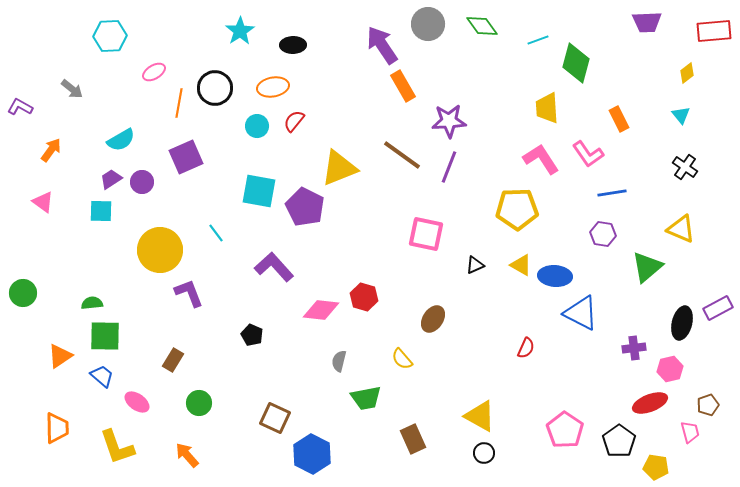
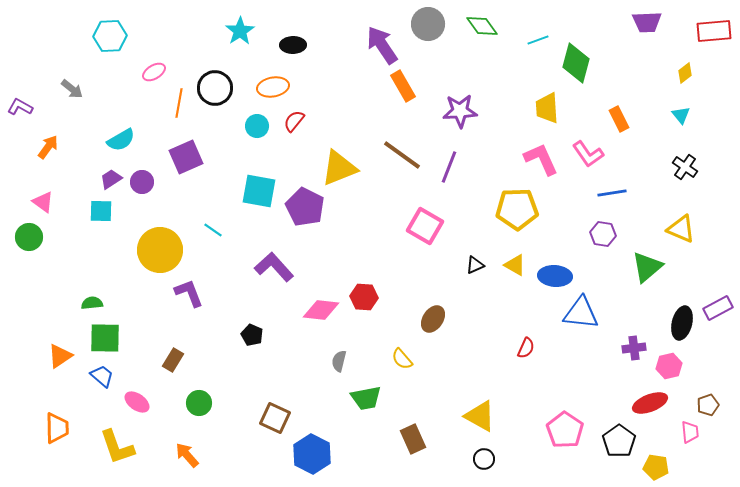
yellow diamond at (687, 73): moved 2 px left
purple star at (449, 121): moved 11 px right, 10 px up
orange arrow at (51, 150): moved 3 px left, 3 px up
pink L-shape at (541, 159): rotated 9 degrees clockwise
cyan line at (216, 233): moved 3 px left, 3 px up; rotated 18 degrees counterclockwise
pink square at (426, 234): moved 1 px left, 8 px up; rotated 18 degrees clockwise
yellow triangle at (521, 265): moved 6 px left
green circle at (23, 293): moved 6 px right, 56 px up
red hexagon at (364, 297): rotated 12 degrees counterclockwise
blue triangle at (581, 313): rotated 21 degrees counterclockwise
green square at (105, 336): moved 2 px down
pink hexagon at (670, 369): moved 1 px left, 3 px up
pink trapezoid at (690, 432): rotated 10 degrees clockwise
black circle at (484, 453): moved 6 px down
